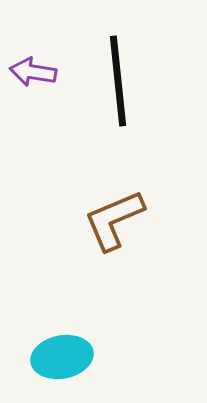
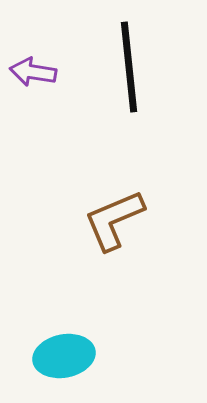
black line: moved 11 px right, 14 px up
cyan ellipse: moved 2 px right, 1 px up
